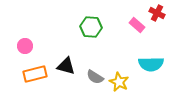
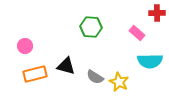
red cross: rotated 28 degrees counterclockwise
pink rectangle: moved 8 px down
cyan semicircle: moved 1 px left, 3 px up
